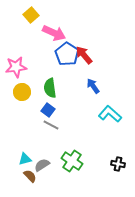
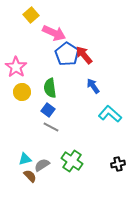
pink star: rotated 30 degrees counterclockwise
gray line: moved 2 px down
black cross: rotated 24 degrees counterclockwise
